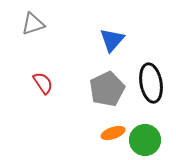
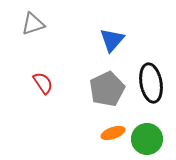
green circle: moved 2 px right, 1 px up
